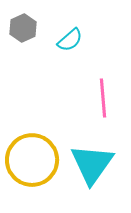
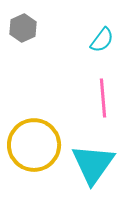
cyan semicircle: moved 32 px right; rotated 12 degrees counterclockwise
yellow circle: moved 2 px right, 15 px up
cyan triangle: moved 1 px right
